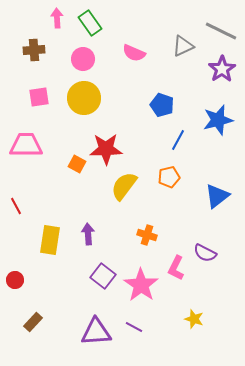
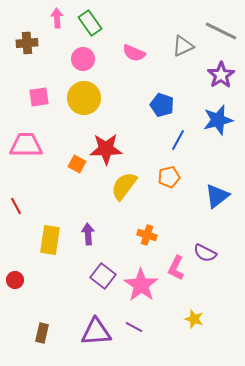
brown cross: moved 7 px left, 7 px up
purple star: moved 1 px left, 6 px down
brown rectangle: moved 9 px right, 11 px down; rotated 30 degrees counterclockwise
